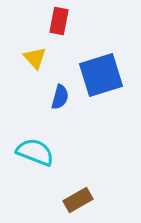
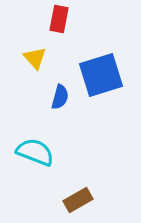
red rectangle: moved 2 px up
